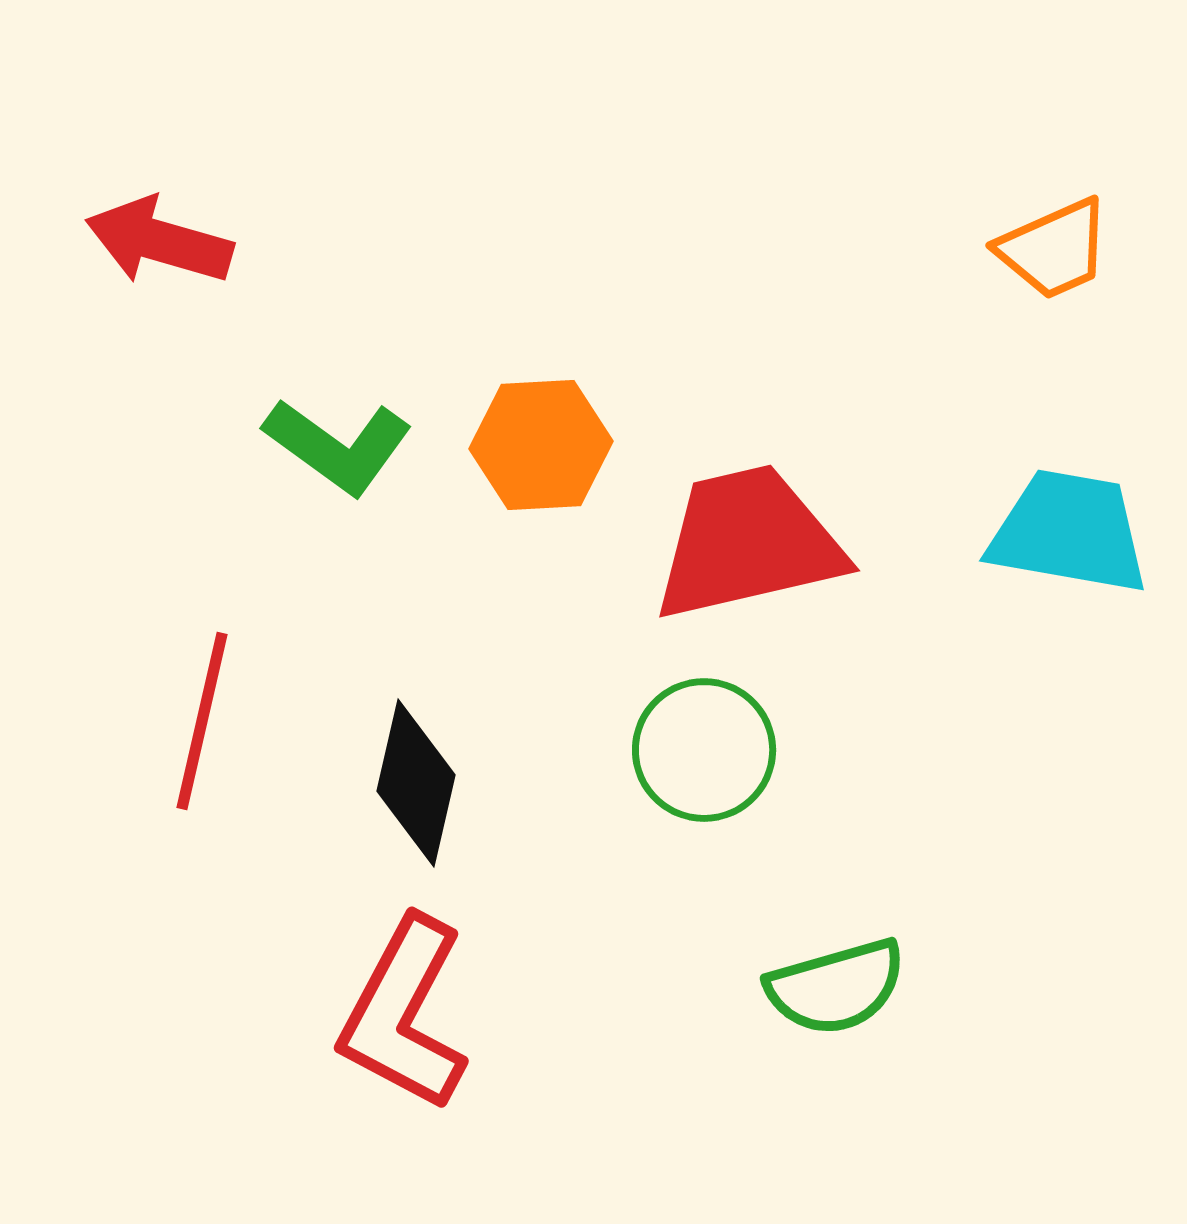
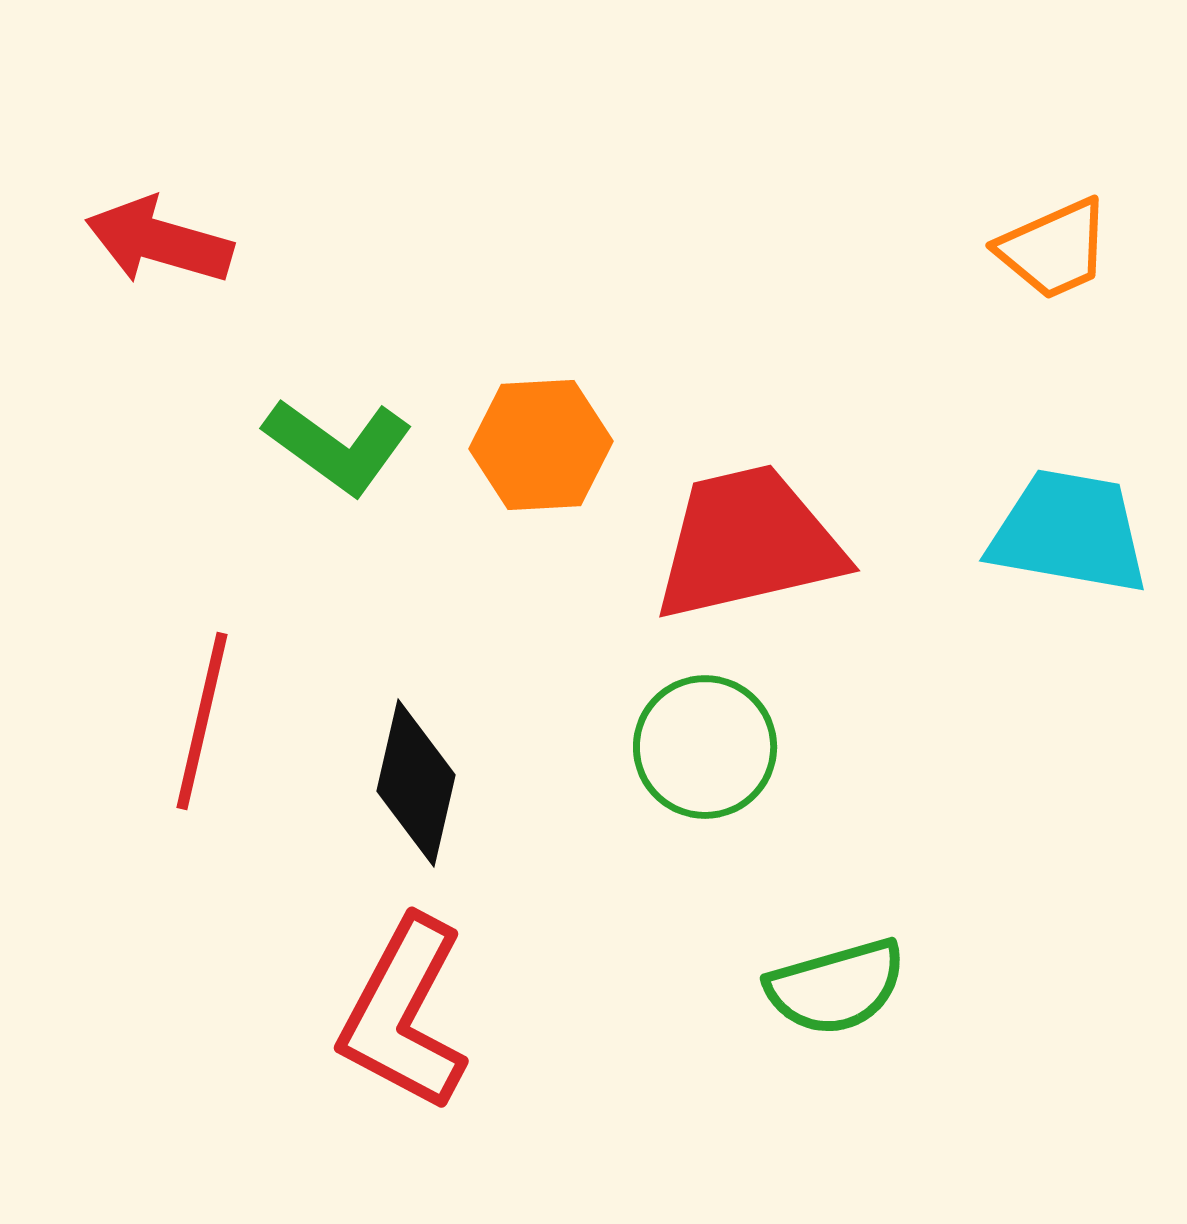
green circle: moved 1 px right, 3 px up
